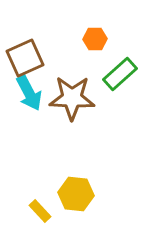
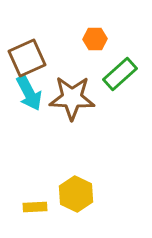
brown square: moved 2 px right
yellow hexagon: rotated 20 degrees clockwise
yellow rectangle: moved 5 px left, 4 px up; rotated 50 degrees counterclockwise
